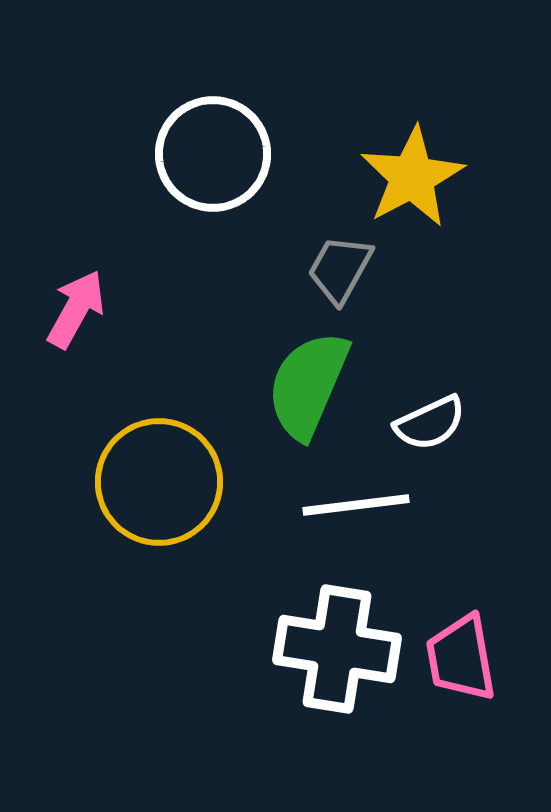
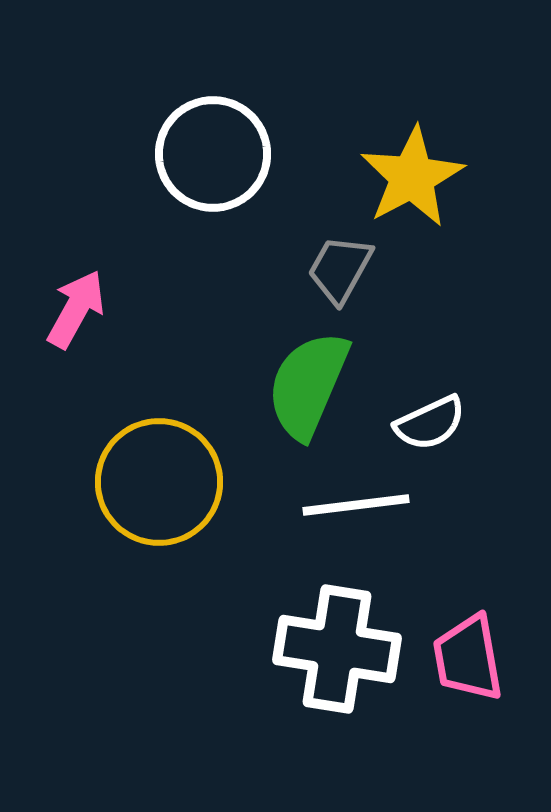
pink trapezoid: moved 7 px right
